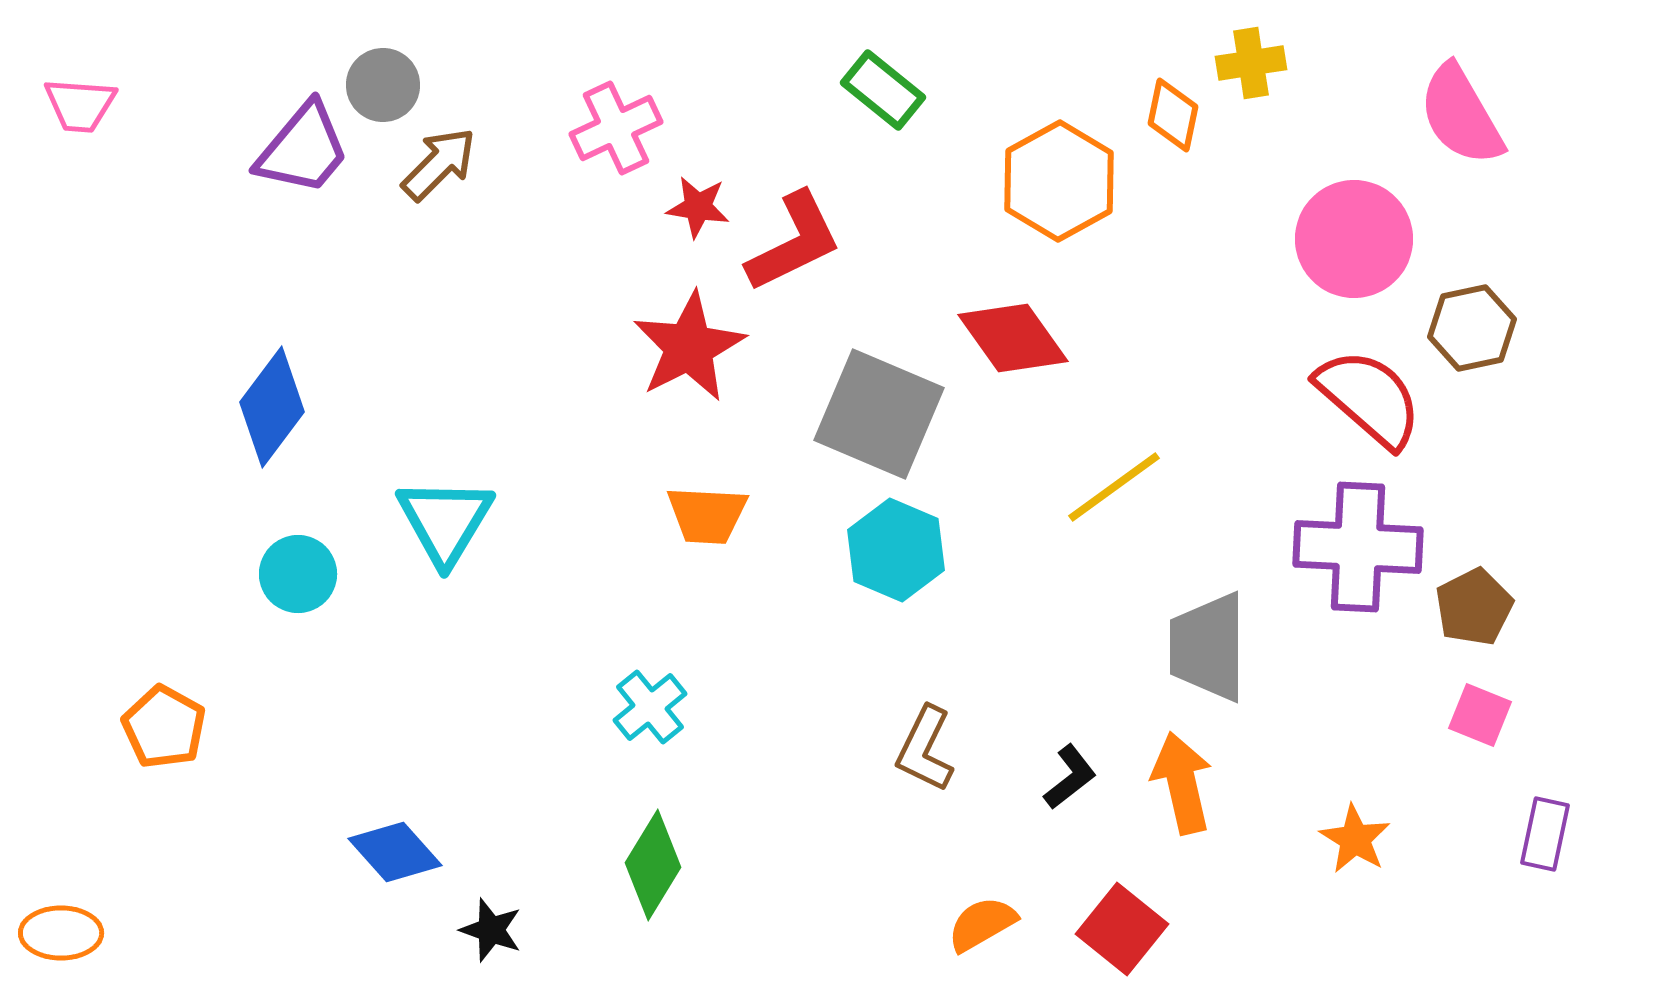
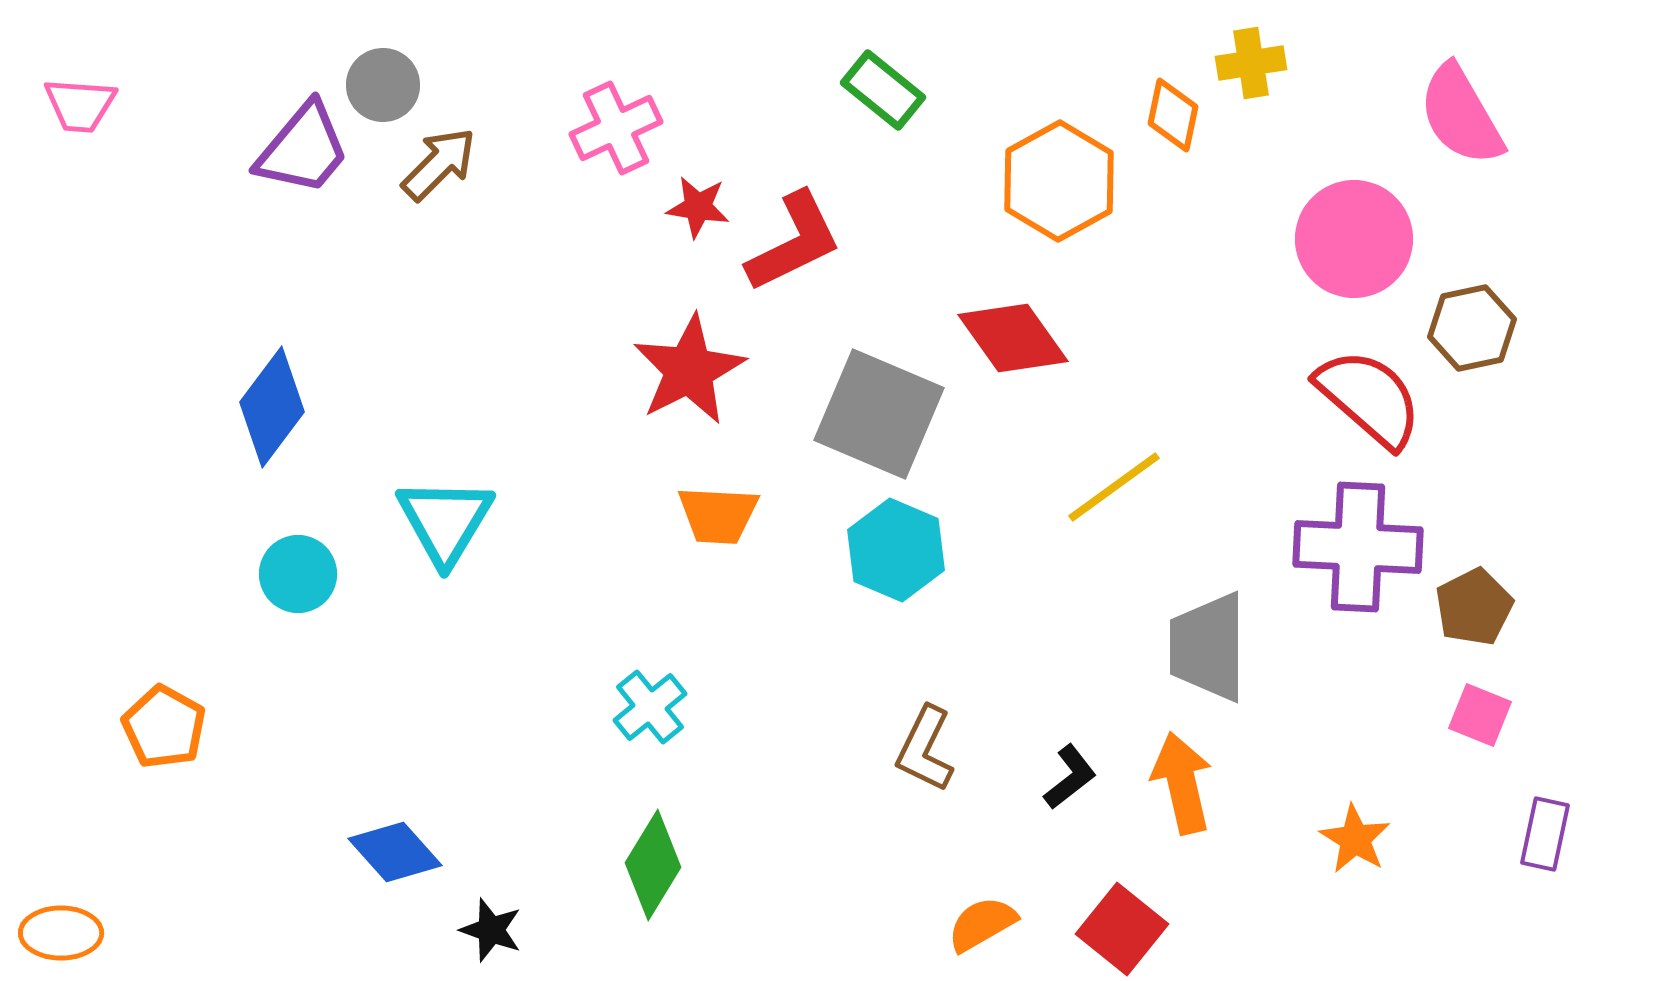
red star at (689, 347): moved 23 px down
orange trapezoid at (707, 515): moved 11 px right
